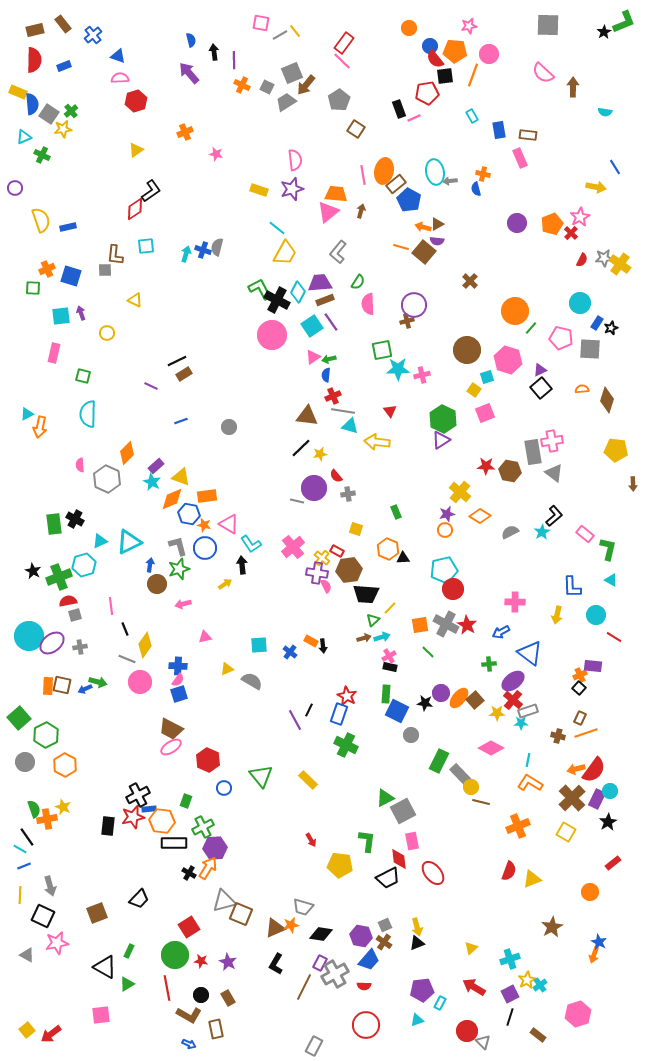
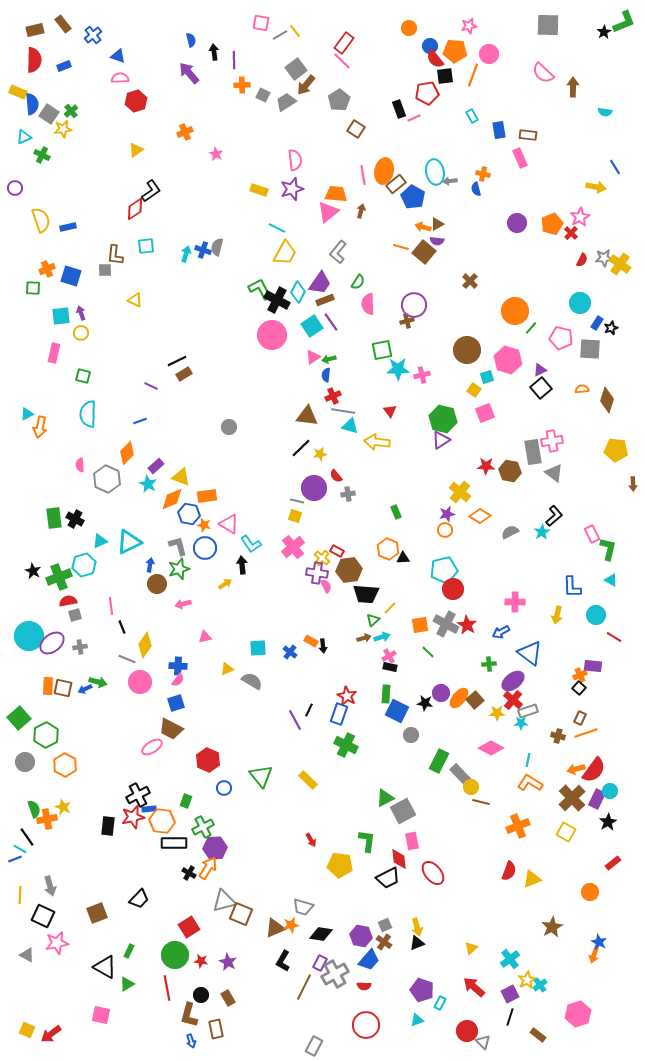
gray square at (292, 73): moved 4 px right, 4 px up; rotated 15 degrees counterclockwise
orange cross at (242, 85): rotated 28 degrees counterclockwise
gray square at (267, 87): moved 4 px left, 8 px down
pink star at (216, 154): rotated 16 degrees clockwise
blue pentagon at (409, 200): moved 4 px right, 3 px up
cyan line at (277, 228): rotated 12 degrees counterclockwise
purple trapezoid at (320, 283): rotated 130 degrees clockwise
yellow circle at (107, 333): moved 26 px left
green hexagon at (443, 419): rotated 12 degrees counterclockwise
blue line at (181, 421): moved 41 px left
cyan star at (152, 482): moved 4 px left, 2 px down
green rectangle at (54, 524): moved 6 px up
yellow square at (356, 529): moved 61 px left, 13 px up
pink rectangle at (585, 534): moved 7 px right; rotated 24 degrees clockwise
black line at (125, 629): moved 3 px left, 2 px up
cyan square at (259, 645): moved 1 px left, 3 px down
brown square at (62, 685): moved 1 px right, 3 px down
blue square at (179, 694): moved 3 px left, 9 px down
pink ellipse at (171, 747): moved 19 px left
blue line at (24, 866): moved 9 px left, 7 px up
cyan cross at (510, 959): rotated 18 degrees counterclockwise
black L-shape at (276, 964): moved 7 px right, 3 px up
red arrow at (474, 987): rotated 10 degrees clockwise
purple pentagon at (422, 990): rotated 25 degrees clockwise
pink square at (101, 1015): rotated 18 degrees clockwise
brown L-shape at (189, 1015): rotated 75 degrees clockwise
yellow square at (27, 1030): rotated 28 degrees counterclockwise
blue arrow at (189, 1044): moved 2 px right, 3 px up; rotated 48 degrees clockwise
